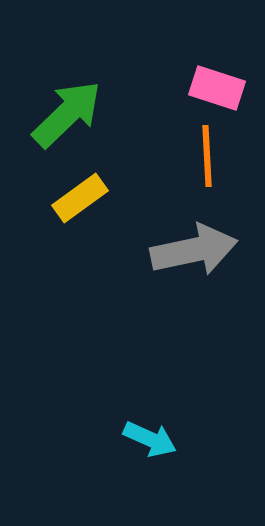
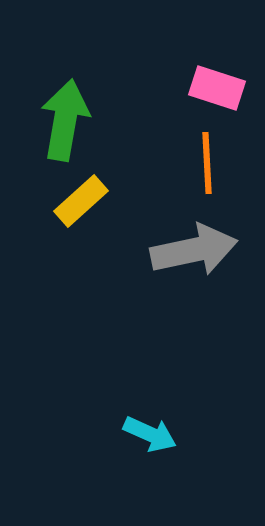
green arrow: moved 2 px left, 6 px down; rotated 36 degrees counterclockwise
orange line: moved 7 px down
yellow rectangle: moved 1 px right, 3 px down; rotated 6 degrees counterclockwise
cyan arrow: moved 5 px up
